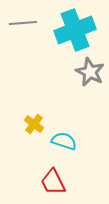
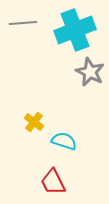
yellow cross: moved 2 px up
